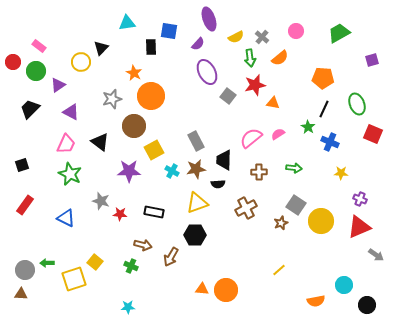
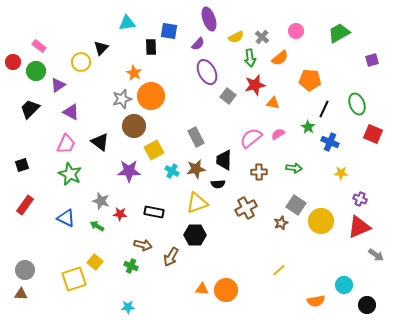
orange pentagon at (323, 78): moved 13 px left, 2 px down
gray star at (112, 99): moved 10 px right
gray rectangle at (196, 141): moved 4 px up
green arrow at (47, 263): moved 50 px right, 37 px up; rotated 32 degrees clockwise
